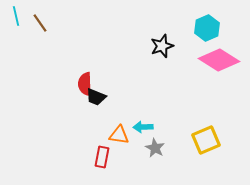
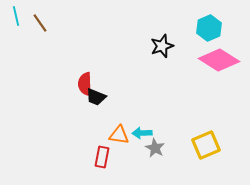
cyan hexagon: moved 2 px right
cyan arrow: moved 1 px left, 6 px down
yellow square: moved 5 px down
